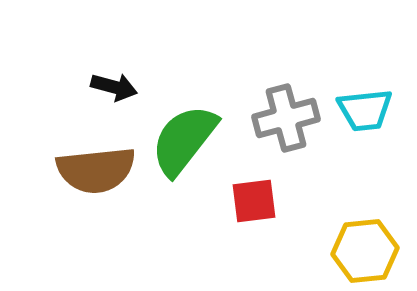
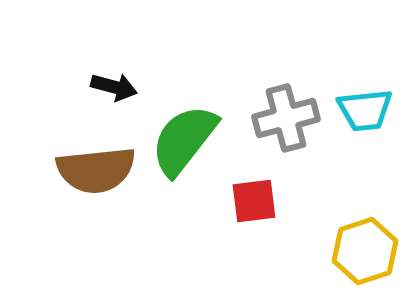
yellow hexagon: rotated 12 degrees counterclockwise
